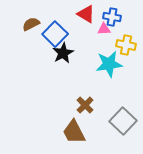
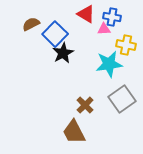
gray square: moved 1 px left, 22 px up; rotated 12 degrees clockwise
